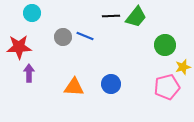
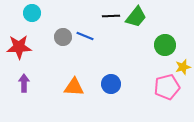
purple arrow: moved 5 px left, 10 px down
